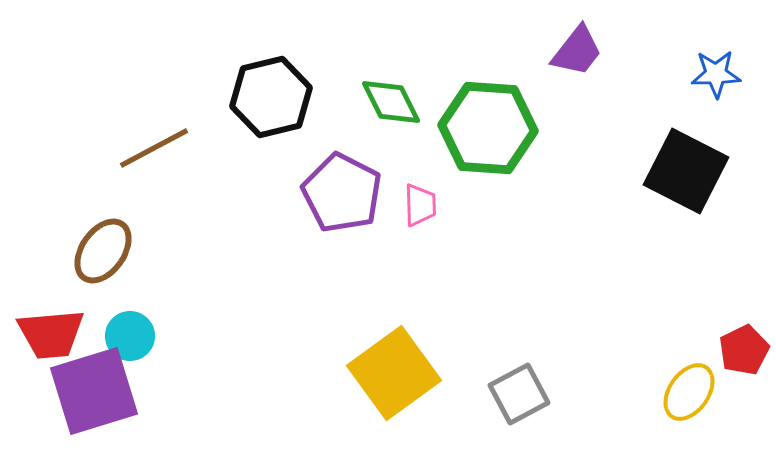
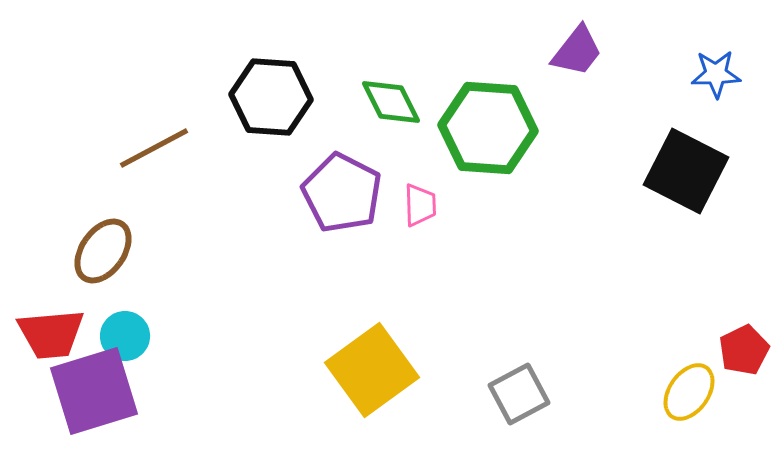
black hexagon: rotated 18 degrees clockwise
cyan circle: moved 5 px left
yellow square: moved 22 px left, 3 px up
